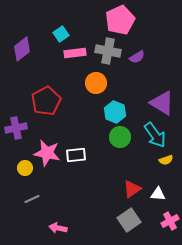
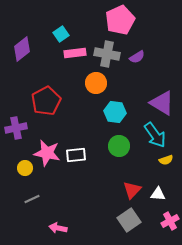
gray cross: moved 1 px left, 3 px down
cyan hexagon: rotated 15 degrees counterclockwise
green circle: moved 1 px left, 9 px down
red triangle: moved 1 px down; rotated 12 degrees counterclockwise
